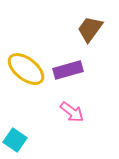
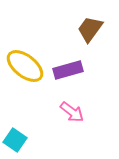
yellow ellipse: moved 1 px left, 3 px up
